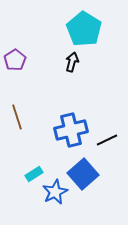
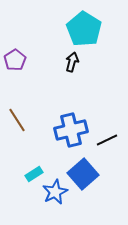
brown line: moved 3 px down; rotated 15 degrees counterclockwise
